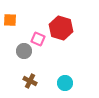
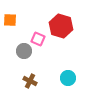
red hexagon: moved 2 px up
cyan circle: moved 3 px right, 5 px up
